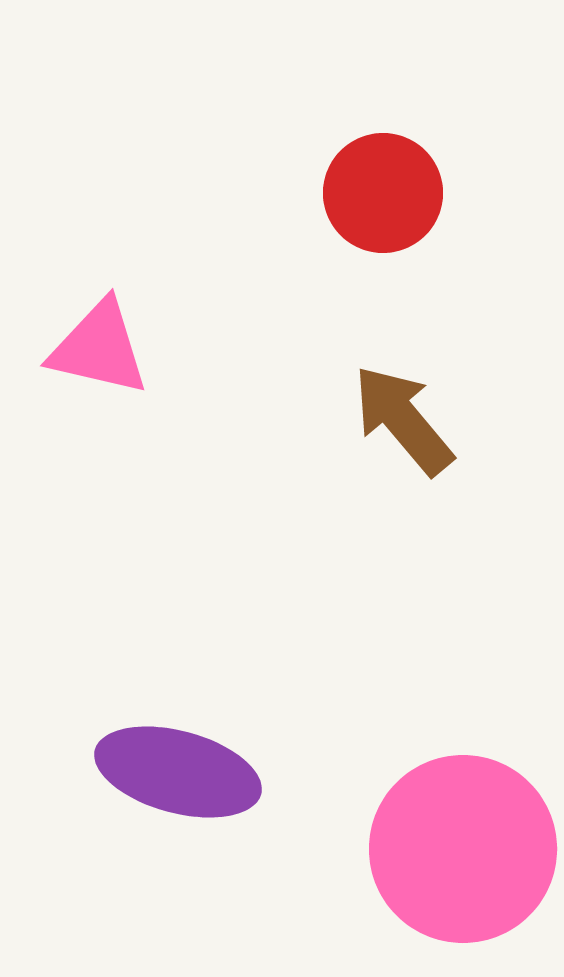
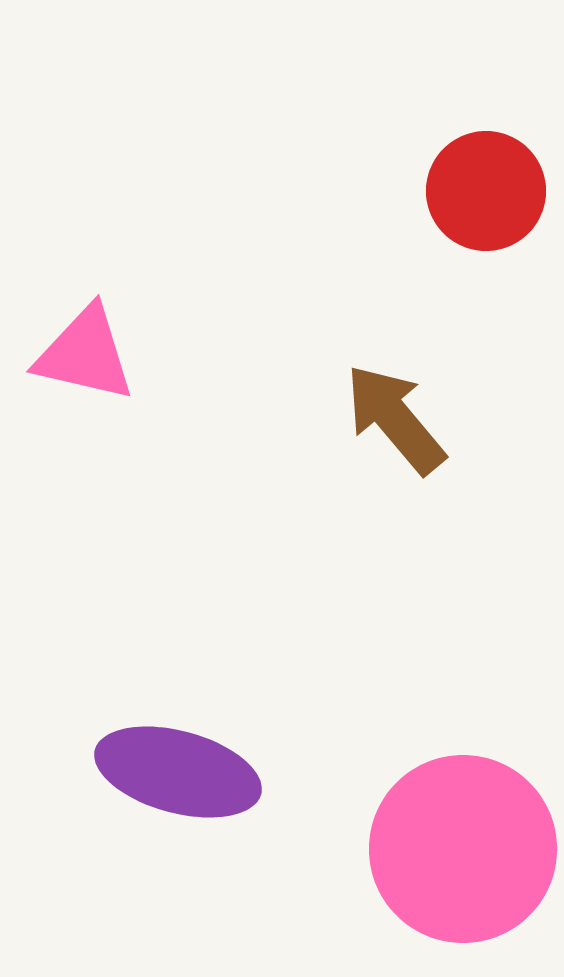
red circle: moved 103 px right, 2 px up
pink triangle: moved 14 px left, 6 px down
brown arrow: moved 8 px left, 1 px up
